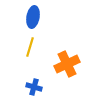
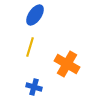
blue ellipse: moved 2 px right, 2 px up; rotated 25 degrees clockwise
orange cross: rotated 35 degrees counterclockwise
